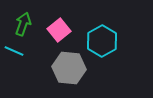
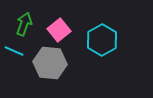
green arrow: moved 1 px right
cyan hexagon: moved 1 px up
gray hexagon: moved 19 px left, 5 px up
